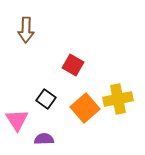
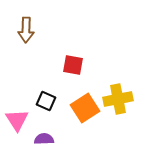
red square: rotated 20 degrees counterclockwise
black square: moved 2 px down; rotated 12 degrees counterclockwise
orange square: rotated 8 degrees clockwise
